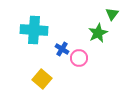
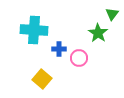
green star: rotated 12 degrees counterclockwise
blue cross: moved 3 px left; rotated 32 degrees counterclockwise
